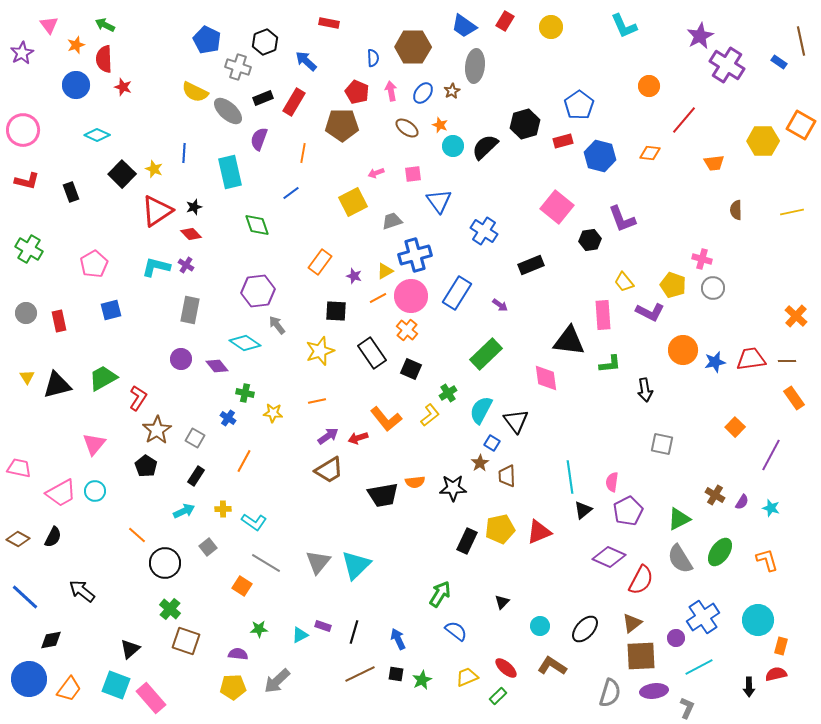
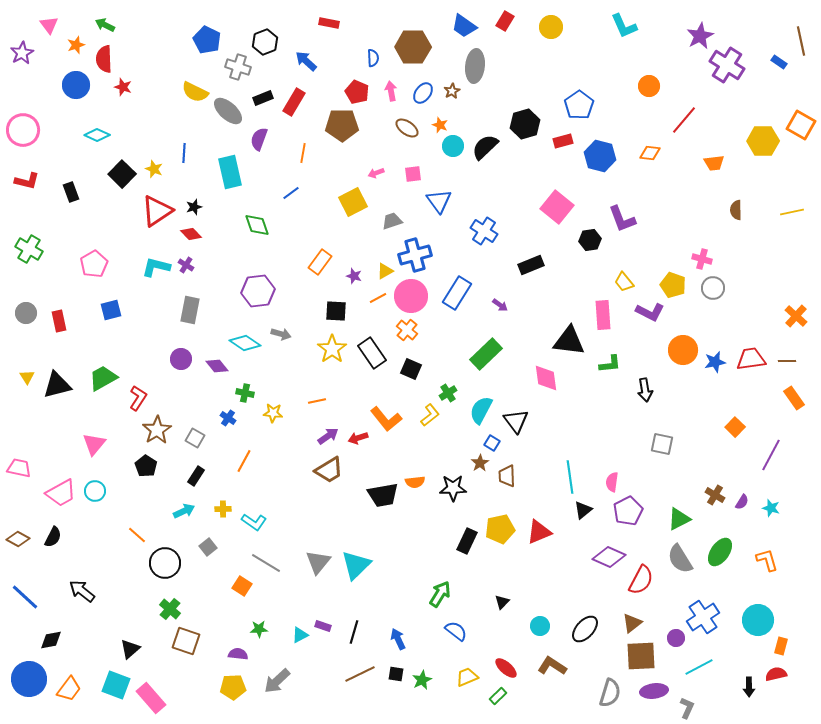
gray arrow at (277, 325): moved 4 px right, 9 px down; rotated 144 degrees clockwise
yellow star at (320, 351): moved 12 px right, 2 px up; rotated 16 degrees counterclockwise
